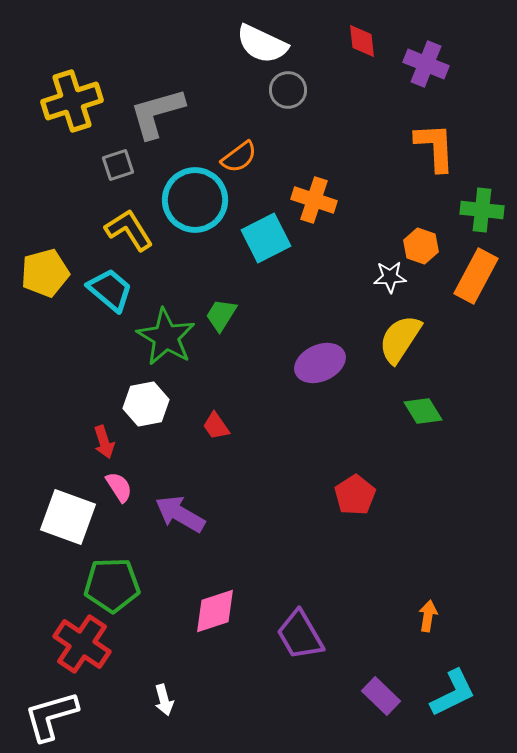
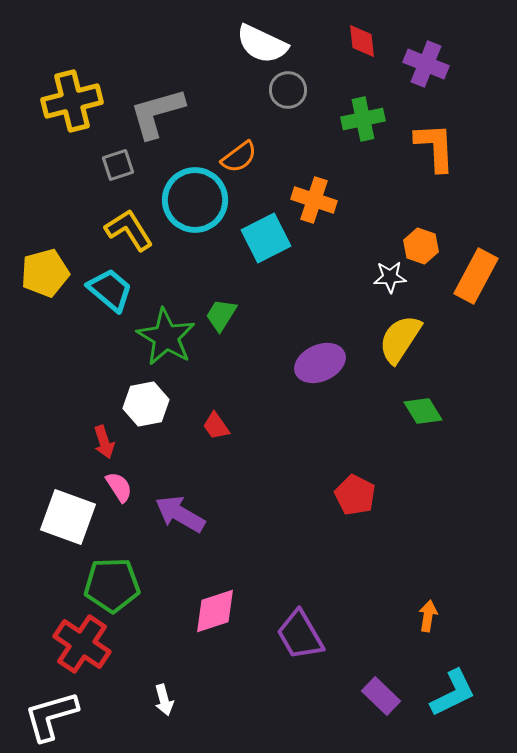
yellow cross: rotated 4 degrees clockwise
green cross: moved 119 px left, 91 px up; rotated 18 degrees counterclockwise
red pentagon: rotated 12 degrees counterclockwise
